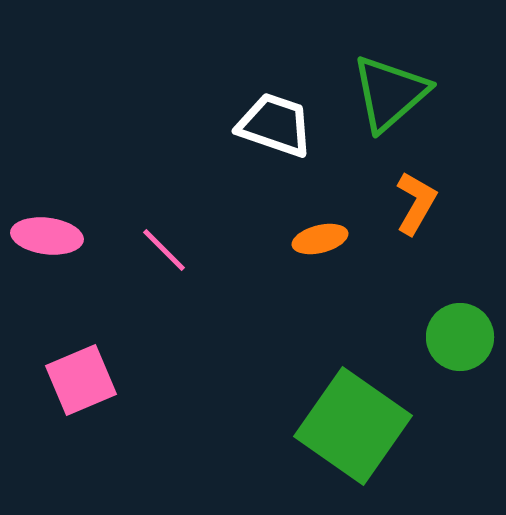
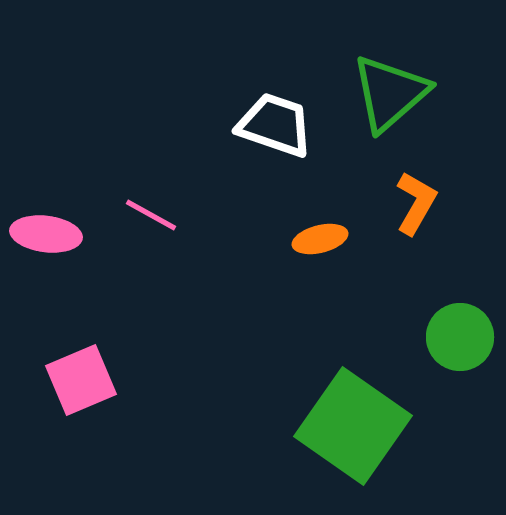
pink ellipse: moved 1 px left, 2 px up
pink line: moved 13 px left, 35 px up; rotated 16 degrees counterclockwise
